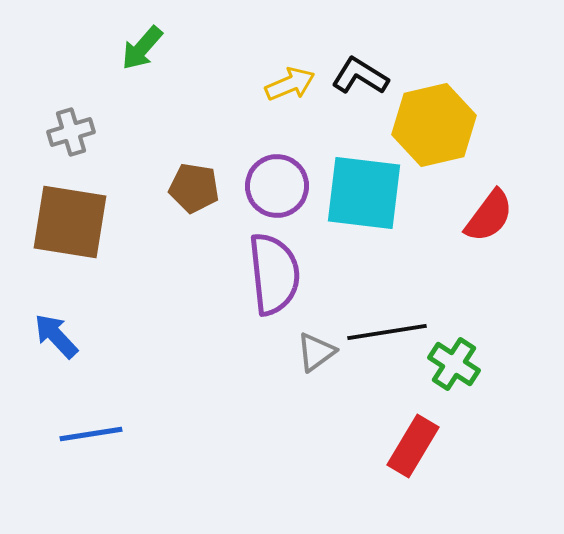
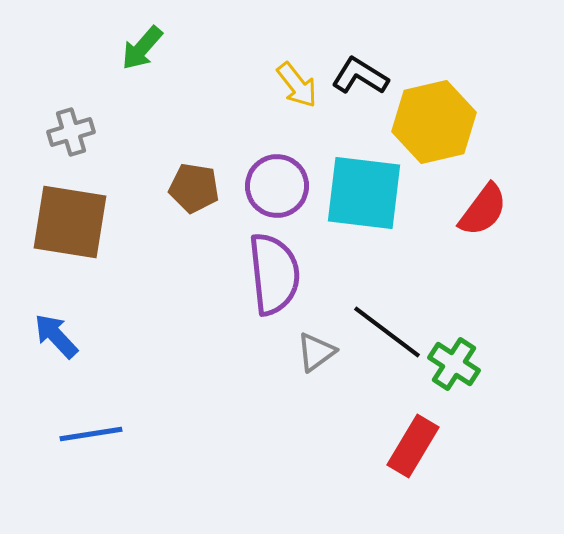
yellow arrow: moved 7 px right, 1 px down; rotated 75 degrees clockwise
yellow hexagon: moved 3 px up
red semicircle: moved 6 px left, 6 px up
black line: rotated 46 degrees clockwise
